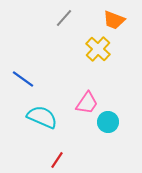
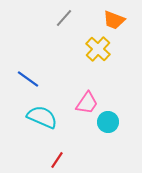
blue line: moved 5 px right
